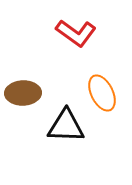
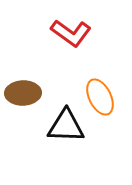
red L-shape: moved 5 px left
orange ellipse: moved 2 px left, 4 px down
